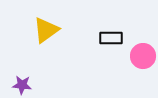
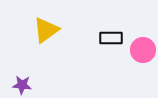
pink circle: moved 6 px up
